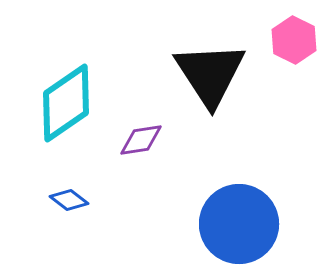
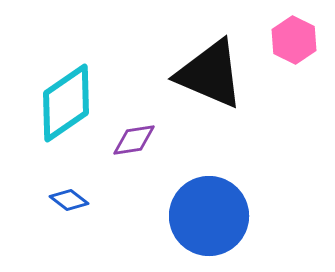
black triangle: rotated 34 degrees counterclockwise
purple diamond: moved 7 px left
blue circle: moved 30 px left, 8 px up
